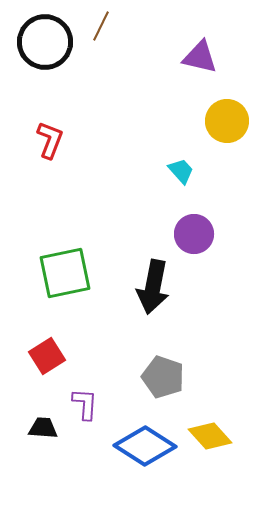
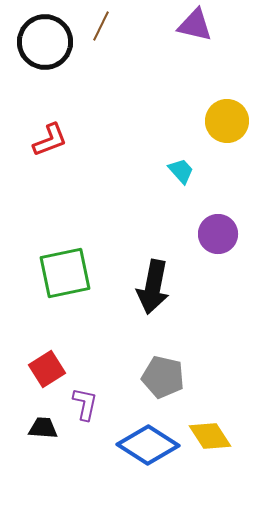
purple triangle: moved 5 px left, 32 px up
red L-shape: rotated 48 degrees clockwise
purple circle: moved 24 px right
red square: moved 13 px down
gray pentagon: rotated 6 degrees counterclockwise
purple L-shape: rotated 8 degrees clockwise
yellow diamond: rotated 9 degrees clockwise
blue diamond: moved 3 px right, 1 px up
